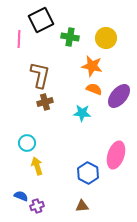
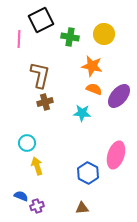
yellow circle: moved 2 px left, 4 px up
brown triangle: moved 2 px down
